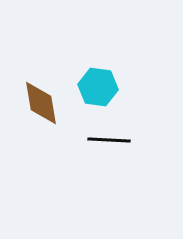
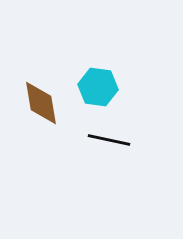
black line: rotated 9 degrees clockwise
